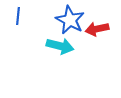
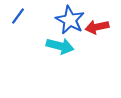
blue line: rotated 30 degrees clockwise
red arrow: moved 2 px up
